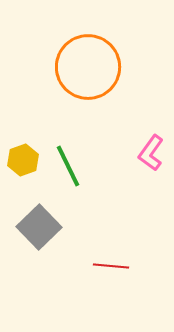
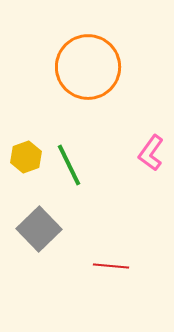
yellow hexagon: moved 3 px right, 3 px up
green line: moved 1 px right, 1 px up
gray square: moved 2 px down
